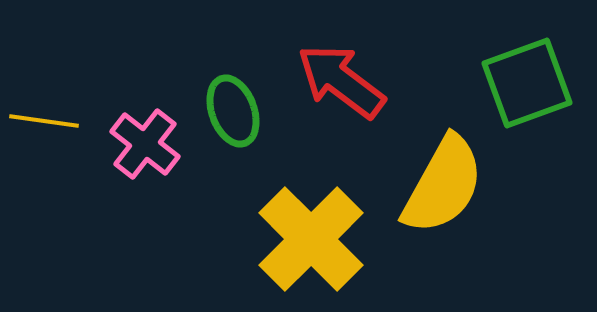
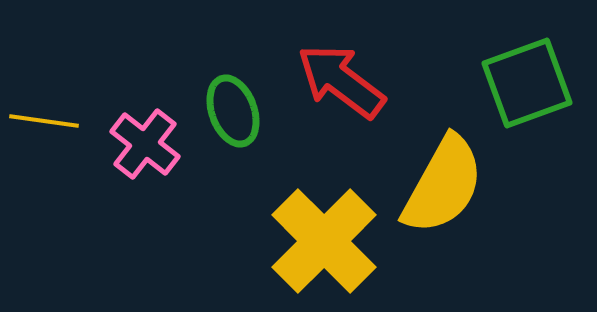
yellow cross: moved 13 px right, 2 px down
